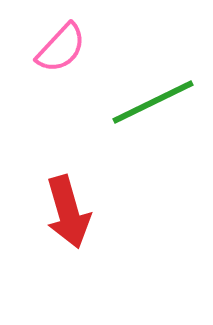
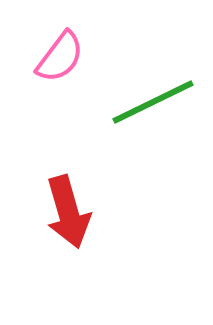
pink semicircle: moved 1 px left, 9 px down; rotated 6 degrees counterclockwise
